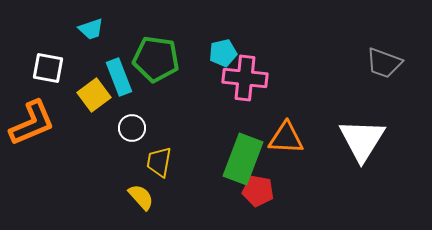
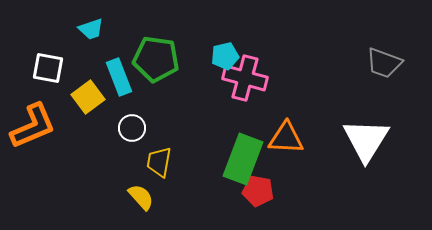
cyan pentagon: moved 2 px right, 3 px down
pink cross: rotated 9 degrees clockwise
yellow square: moved 6 px left, 2 px down
orange L-shape: moved 1 px right, 3 px down
white triangle: moved 4 px right
